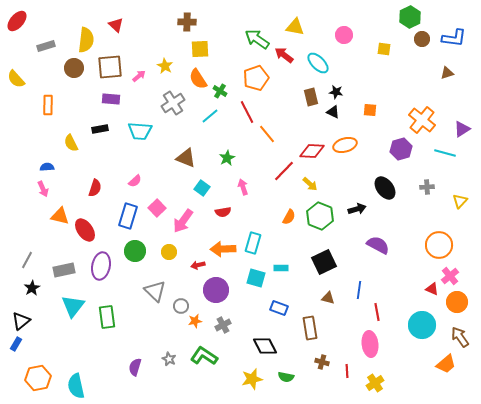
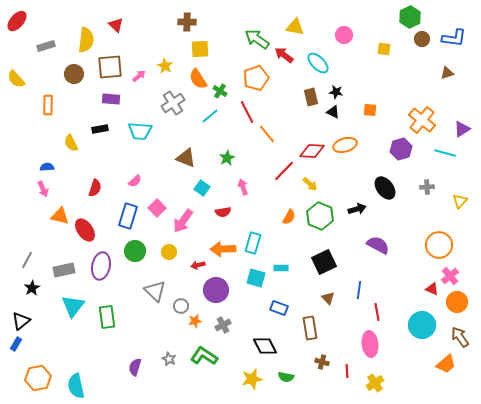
brown circle at (74, 68): moved 6 px down
brown triangle at (328, 298): rotated 32 degrees clockwise
